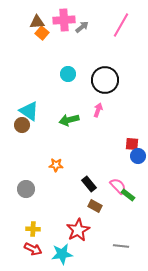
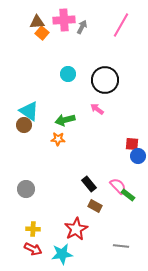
gray arrow: rotated 24 degrees counterclockwise
pink arrow: moved 1 px left, 1 px up; rotated 72 degrees counterclockwise
green arrow: moved 4 px left
brown circle: moved 2 px right
orange star: moved 2 px right, 26 px up
red star: moved 2 px left, 1 px up
